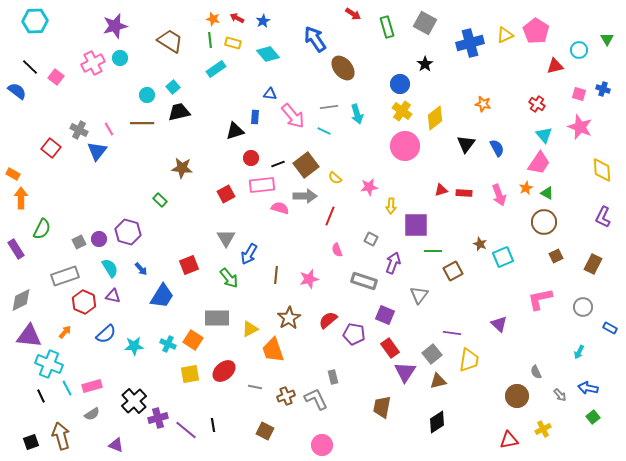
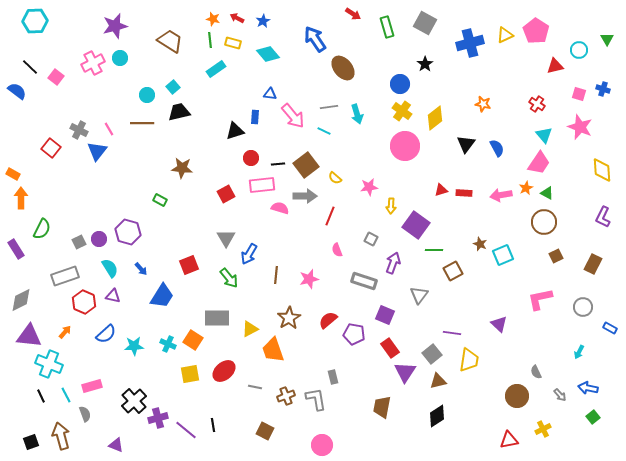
black line at (278, 164): rotated 16 degrees clockwise
pink arrow at (499, 195): moved 2 px right; rotated 100 degrees clockwise
green rectangle at (160, 200): rotated 16 degrees counterclockwise
purple square at (416, 225): rotated 36 degrees clockwise
green line at (433, 251): moved 1 px right, 1 px up
cyan square at (503, 257): moved 2 px up
cyan line at (67, 388): moved 1 px left, 7 px down
gray L-shape at (316, 399): rotated 15 degrees clockwise
gray semicircle at (92, 414): moved 7 px left; rotated 77 degrees counterclockwise
black diamond at (437, 422): moved 6 px up
